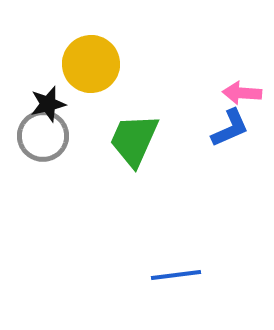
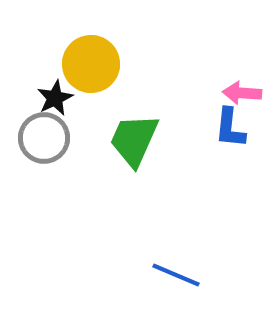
black star: moved 7 px right, 6 px up; rotated 12 degrees counterclockwise
blue L-shape: rotated 120 degrees clockwise
gray circle: moved 1 px right, 2 px down
blue line: rotated 30 degrees clockwise
